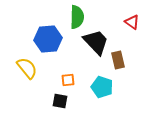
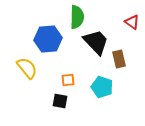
brown rectangle: moved 1 px right, 1 px up
